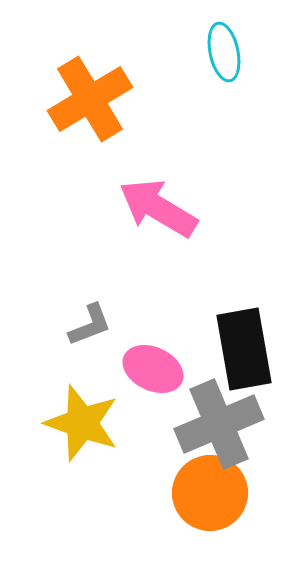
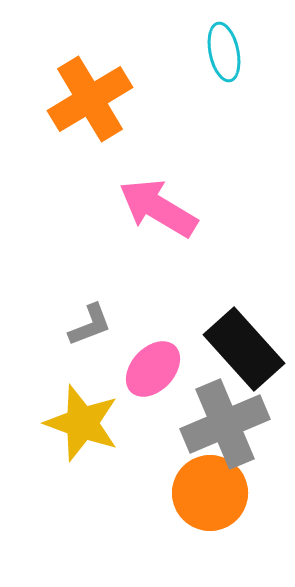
black rectangle: rotated 32 degrees counterclockwise
pink ellipse: rotated 72 degrees counterclockwise
gray cross: moved 6 px right
